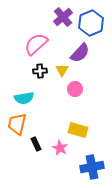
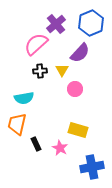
purple cross: moved 7 px left, 7 px down
